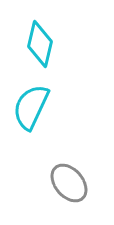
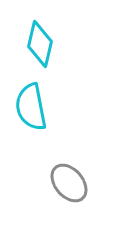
cyan semicircle: rotated 36 degrees counterclockwise
